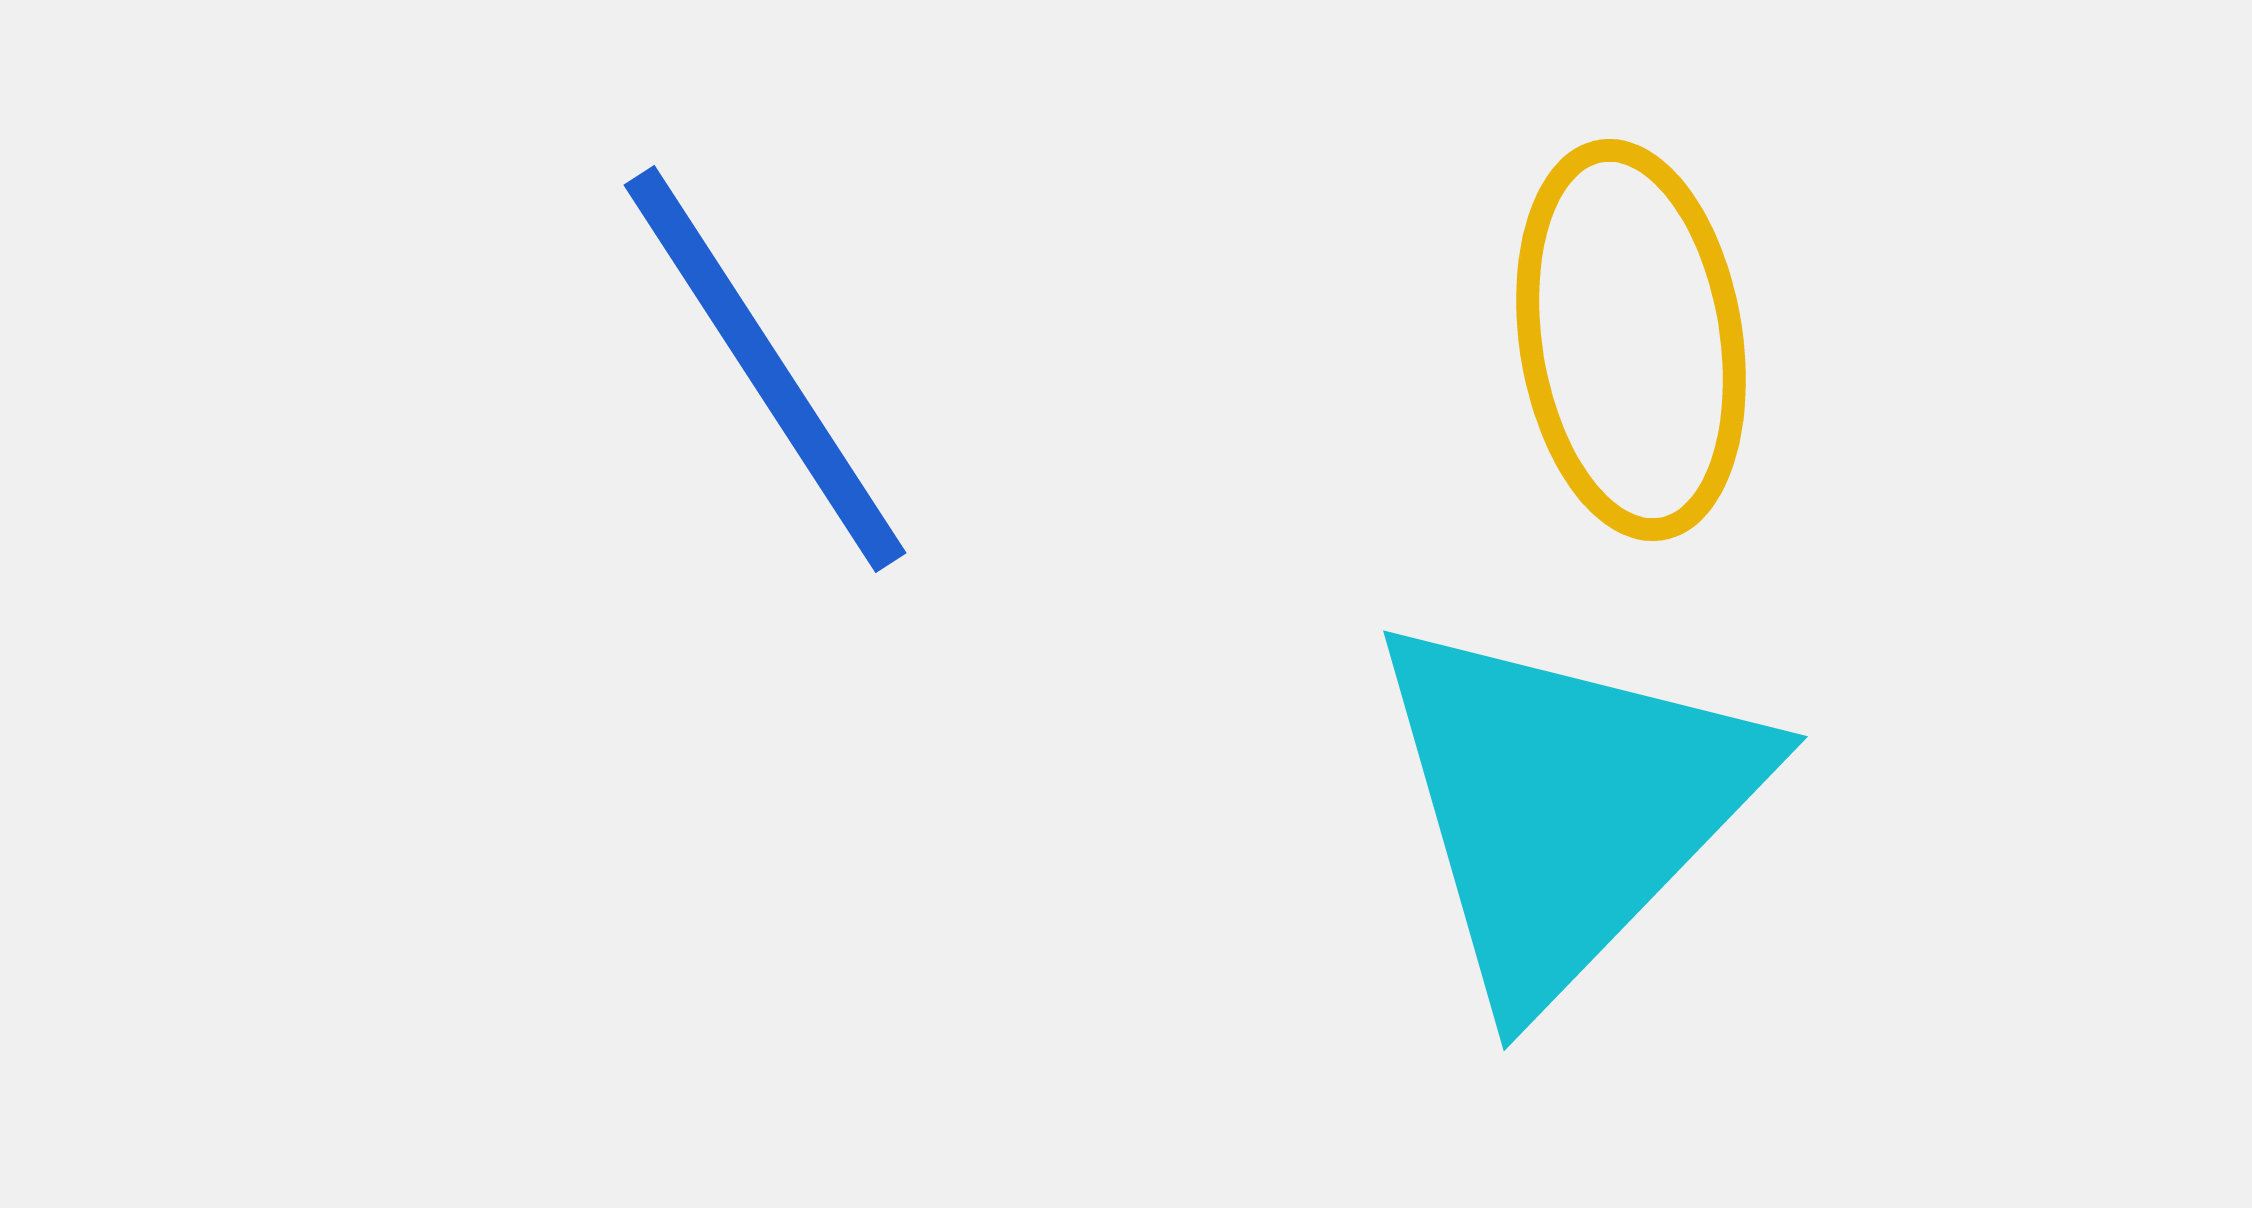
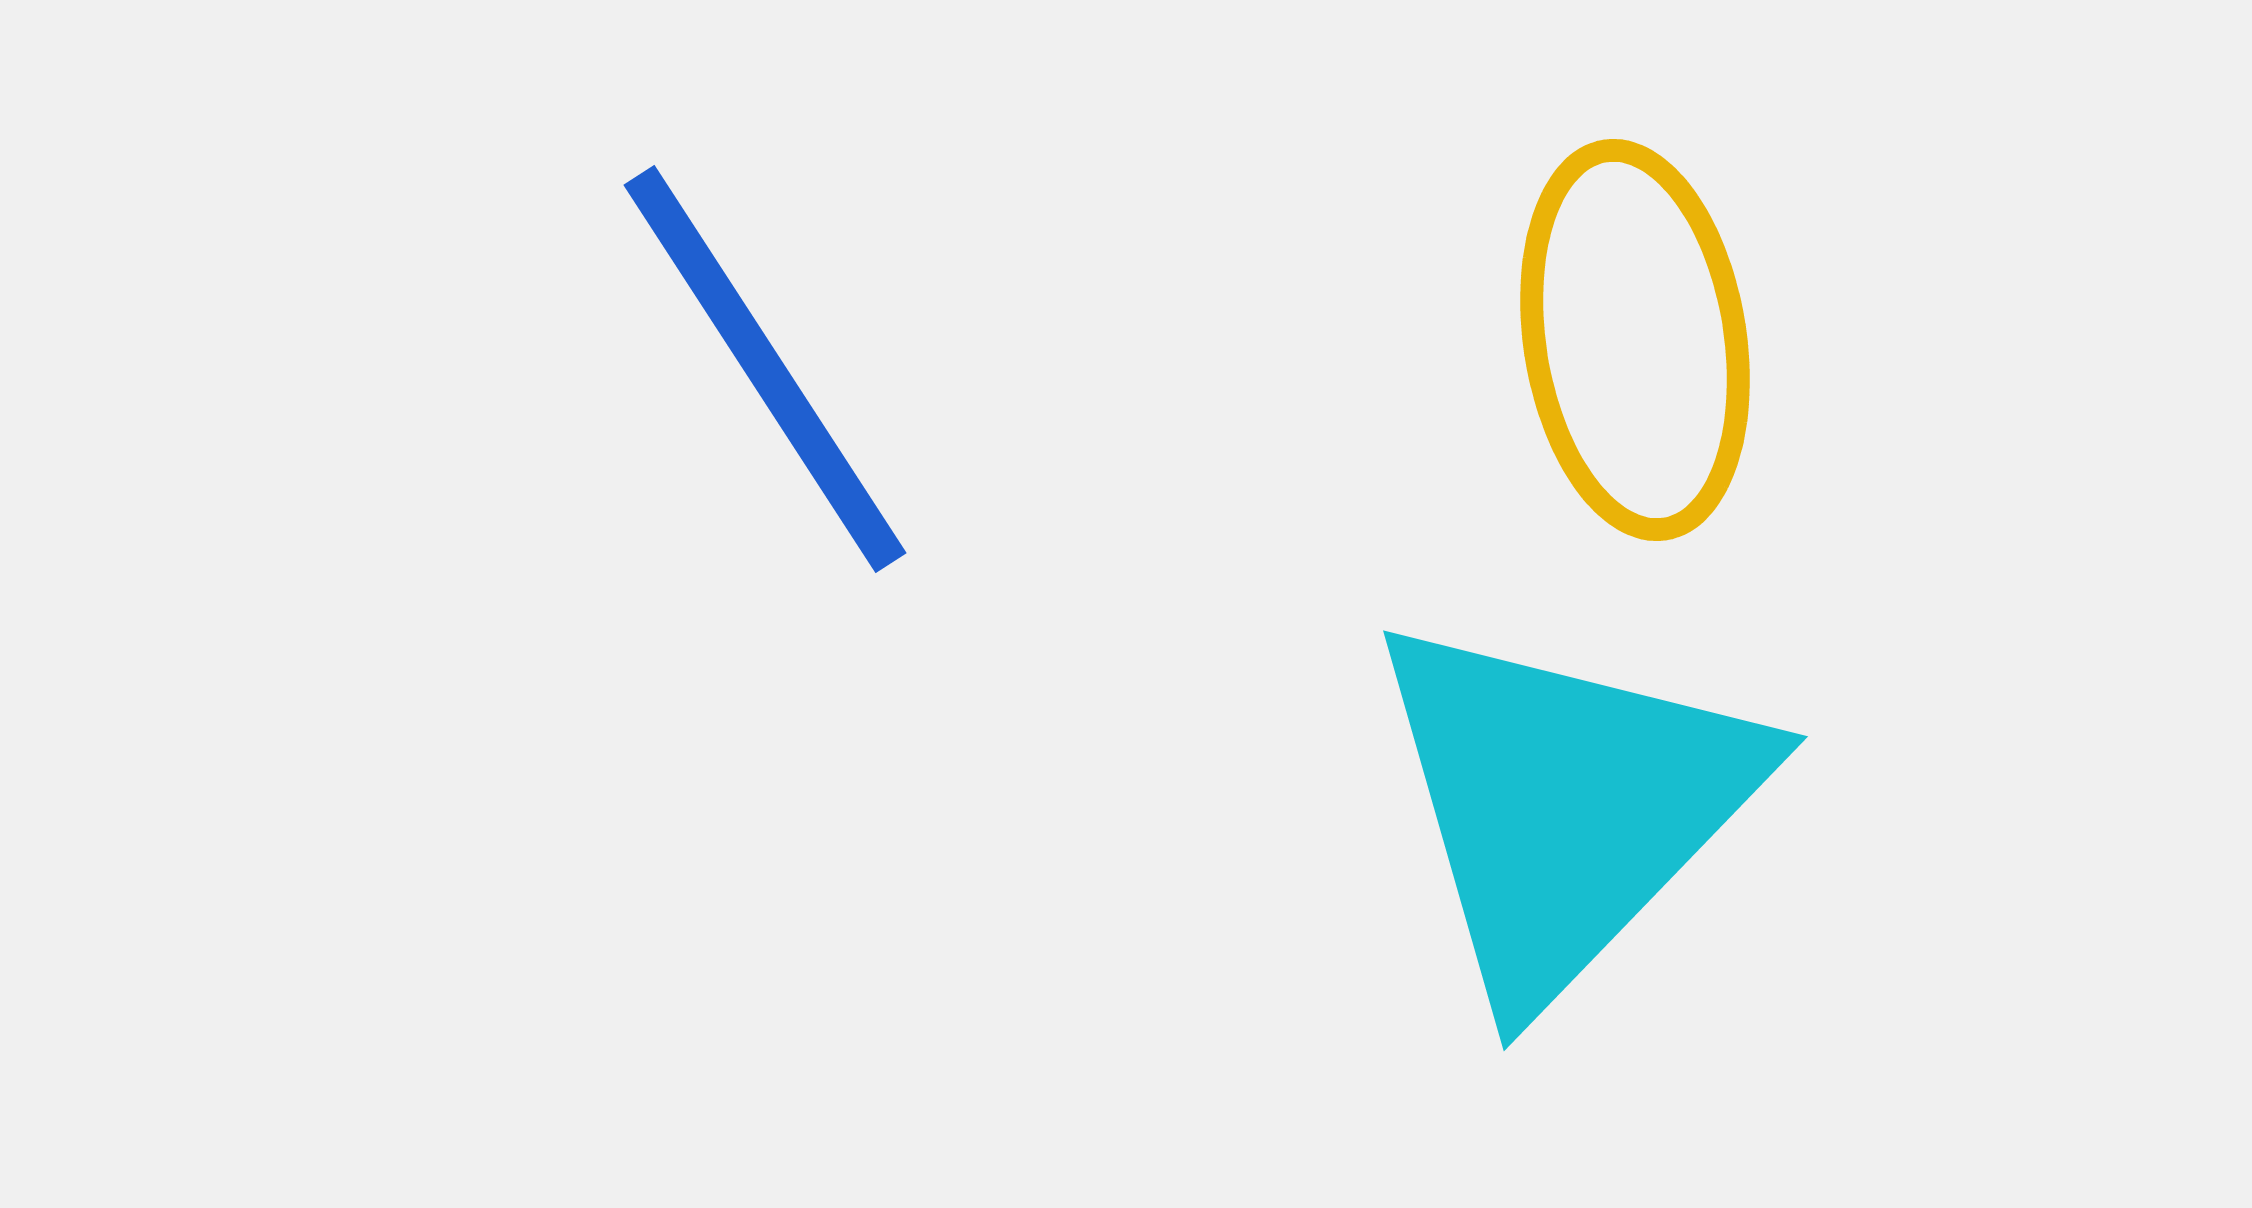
yellow ellipse: moved 4 px right
